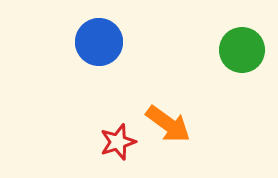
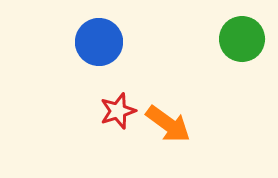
green circle: moved 11 px up
red star: moved 31 px up
